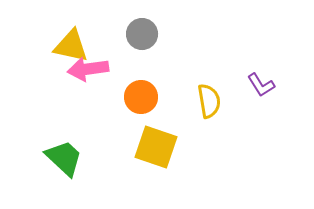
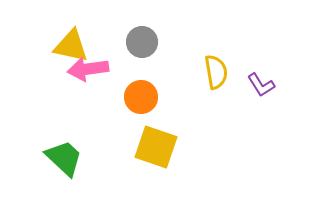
gray circle: moved 8 px down
yellow semicircle: moved 7 px right, 29 px up
